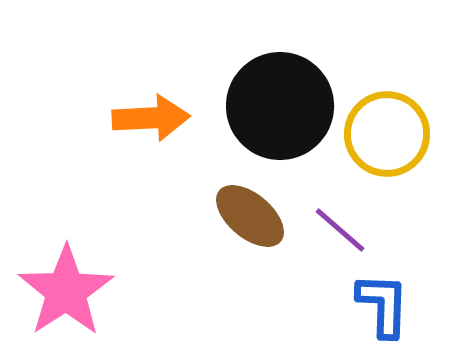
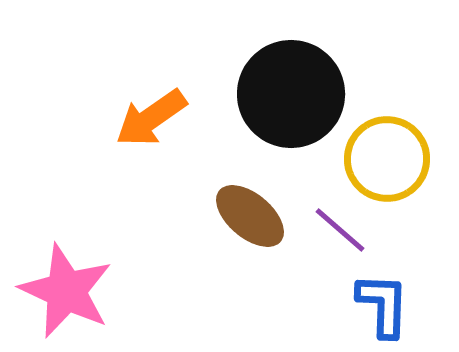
black circle: moved 11 px right, 12 px up
orange arrow: rotated 148 degrees clockwise
yellow circle: moved 25 px down
pink star: rotated 14 degrees counterclockwise
